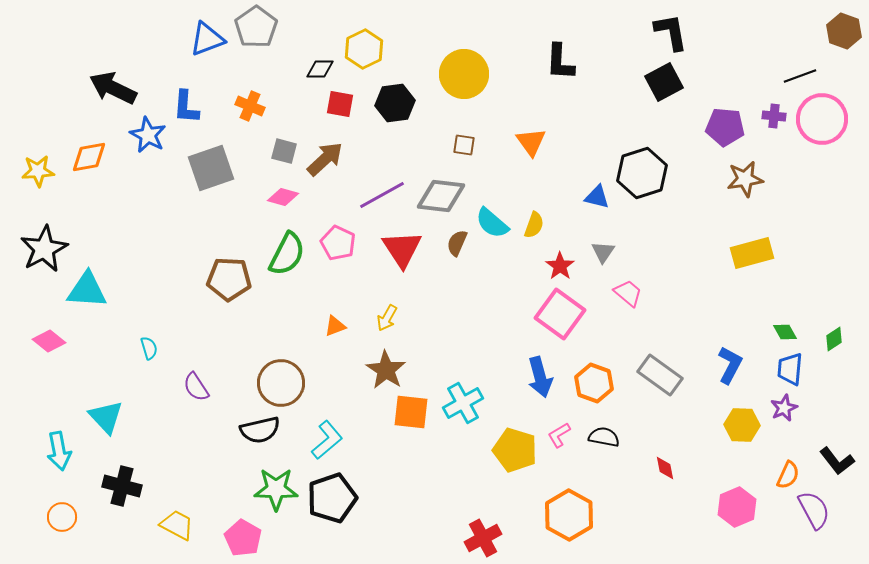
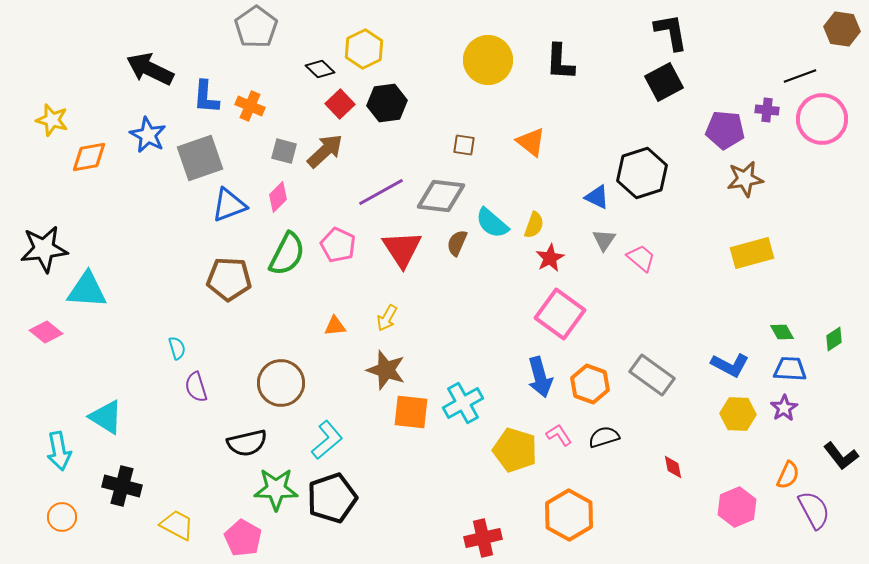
brown hexagon at (844, 31): moved 2 px left, 2 px up; rotated 12 degrees counterclockwise
blue triangle at (207, 39): moved 22 px right, 166 px down
black diamond at (320, 69): rotated 44 degrees clockwise
yellow circle at (464, 74): moved 24 px right, 14 px up
black arrow at (113, 88): moved 37 px right, 19 px up
black hexagon at (395, 103): moved 8 px left
red square at (340, 104): rotated 36 degrees clockwise
blue L-shape at (186, 107): moved 20 px right, 10 px up
purple cross at (774, 116): moved 7 px left, 6 px up
purple pentagon at (725, 127): moved 3 px down
orange triangle at (531, 142): rotated 16 degrees counterclockwise
brown arrow at (325, 159): moved 8 px up
gray square at (211, 168): moved 11 px left, 10 px up
yellow star at (38, 171): moved 14 px right, 51 px up; rotated 20 degrees clockwise
purple line at (382, 195): moved 1 px left, 3 px up
pink diamond at (283, 197): moved 5 px left; rotated 60 degrees counterclockwise
blue triangle at (597, 197): rotated 12 degrees clockwise
pink pentagon at (338, 243): moved 2 px down
black star at (44, 249): rotated 21 degrees clockwise
gray triangle at (603, 252): moved 1 px right, 12 px up
red star at (560, 266): moved 10 px left, 8 px up; rotated 8 degrees clockwise
pink trapezoid at (628, 293): moved 13 px right, 35 px up
orange triangle at (335, 326): rotated 15 degrees clockwise
green diamond at (785, 332): moved 3 px left
pink diamond at (49, 341): moved 3 px left, 9 px up
cyan semicircle at (149, 348): moved 28 px right
blue L-shape at (730, 365): rotated 90 degrees clockwise
blue trapezoid at (790, 369): rotated 88 degrees clockwise
brown star at (386, 370): rotated 15 degrees counterclockwise
gray rectangle at (660, 375): moved 8 px left
orange hexagon at (594, 383): moved 4 px left, 1 px down
purple semicircle at (196, 387): rotated 16 degrees clockwise
purple star at (784, 408): rotated 8 degrees counterclockwise
cyan triangle at (106, 417): rotated 15 degrees counterclockwise
yellow hexagon at (742, 425): moved 4 px left, 11 px up
black semicircle at (260, 430): moved 13 px left, 13 px down
pink L-shape at (559, 435): rotated 88 degrees clockwise
black semicircle at (604, 437): rotated 28 degrees counterclockwise
black L-shape at (837, 461): moved 4 px right, 5 px up
red diamond at (665, 468): moved 8 px right, 1 px up
red cross at (483, 538): rotated 15 degrees clockwise
